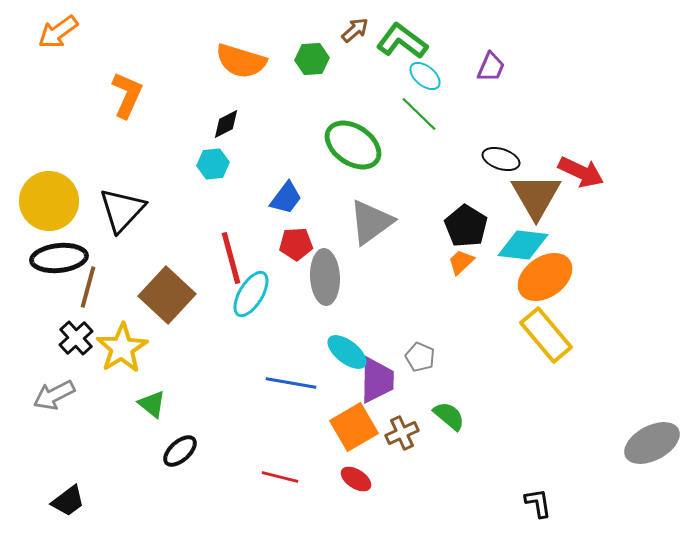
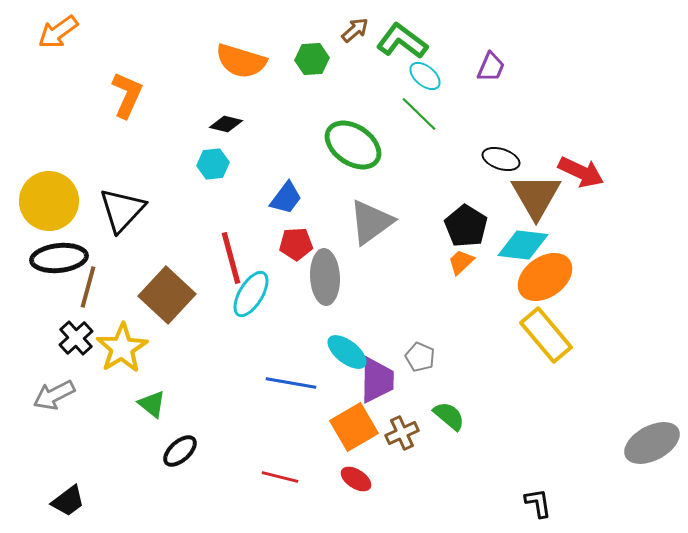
black diamond at (226, 124): rotated 40 degrees clockwise
